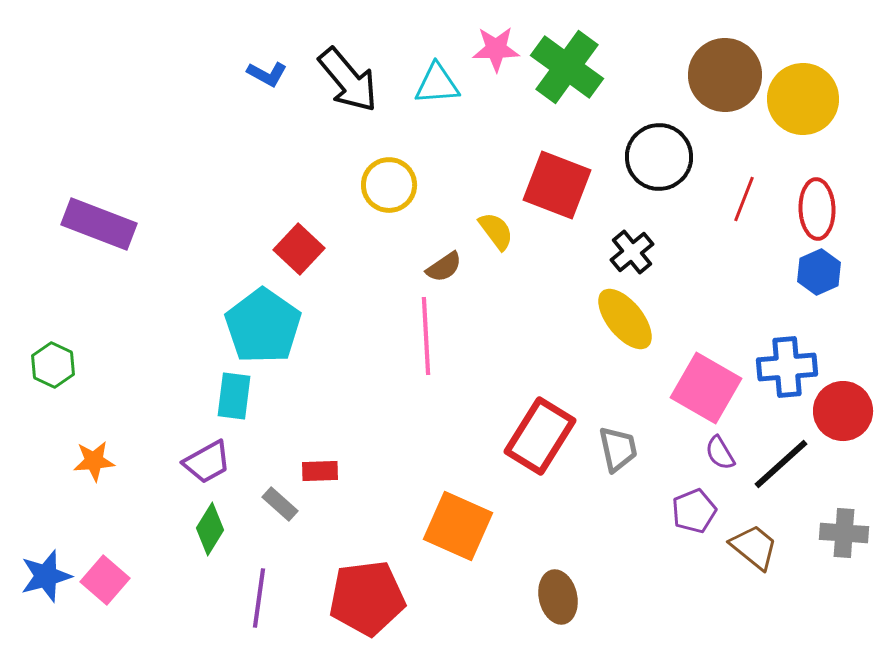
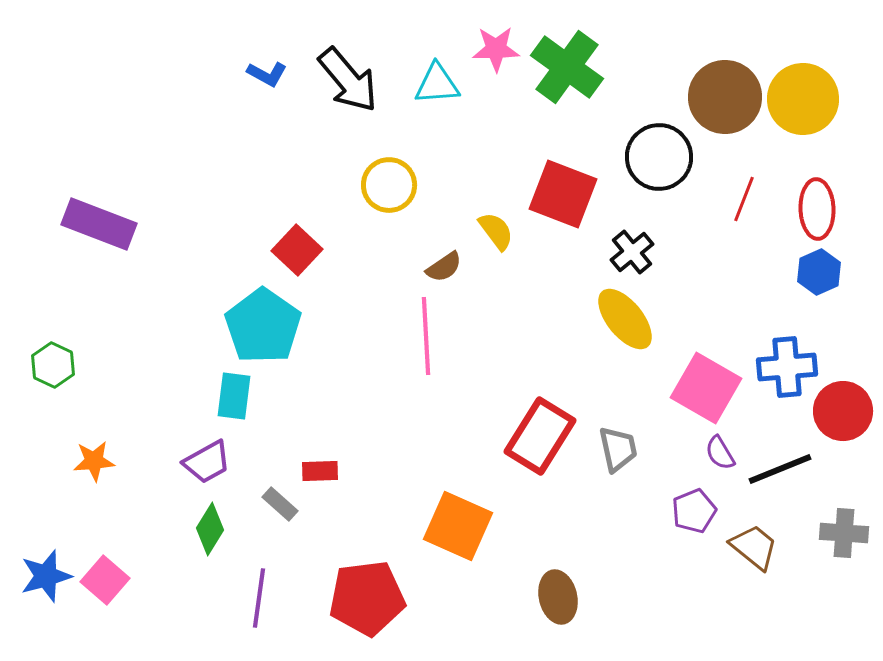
brown circle at (725, 75): moved 22 px down
red square at (557, 185): moved 6 px right, 9 px down
red square at (299, 249): moved 2 px left, 1 px down
black line at (781, 464): moved 1 px left, 5 px down; rotated 20 degrees clockwise
